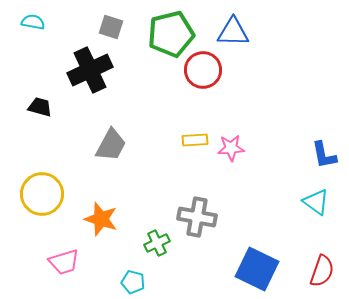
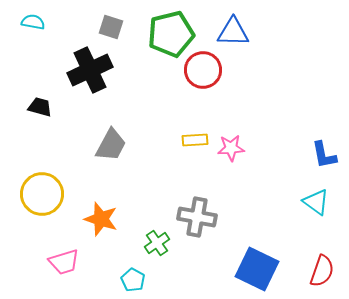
green cross: rotated 10 degrees counterclockwise
cyan pentagon: moved 2 px up; rotated 15 degrees clockwise
